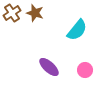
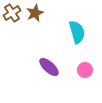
brown star: rotated 30 degrees clockwise
cyan semicircle: moved 2 px down; rotated 55 degrees counterclockwise
